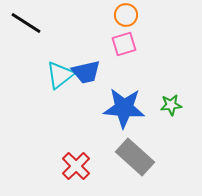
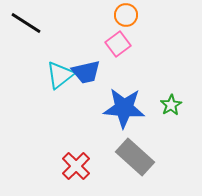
pink square: moved 6 px left; rotated 20 degrees counterclockwise
green star: rotated 25 degrees counterclockwise
